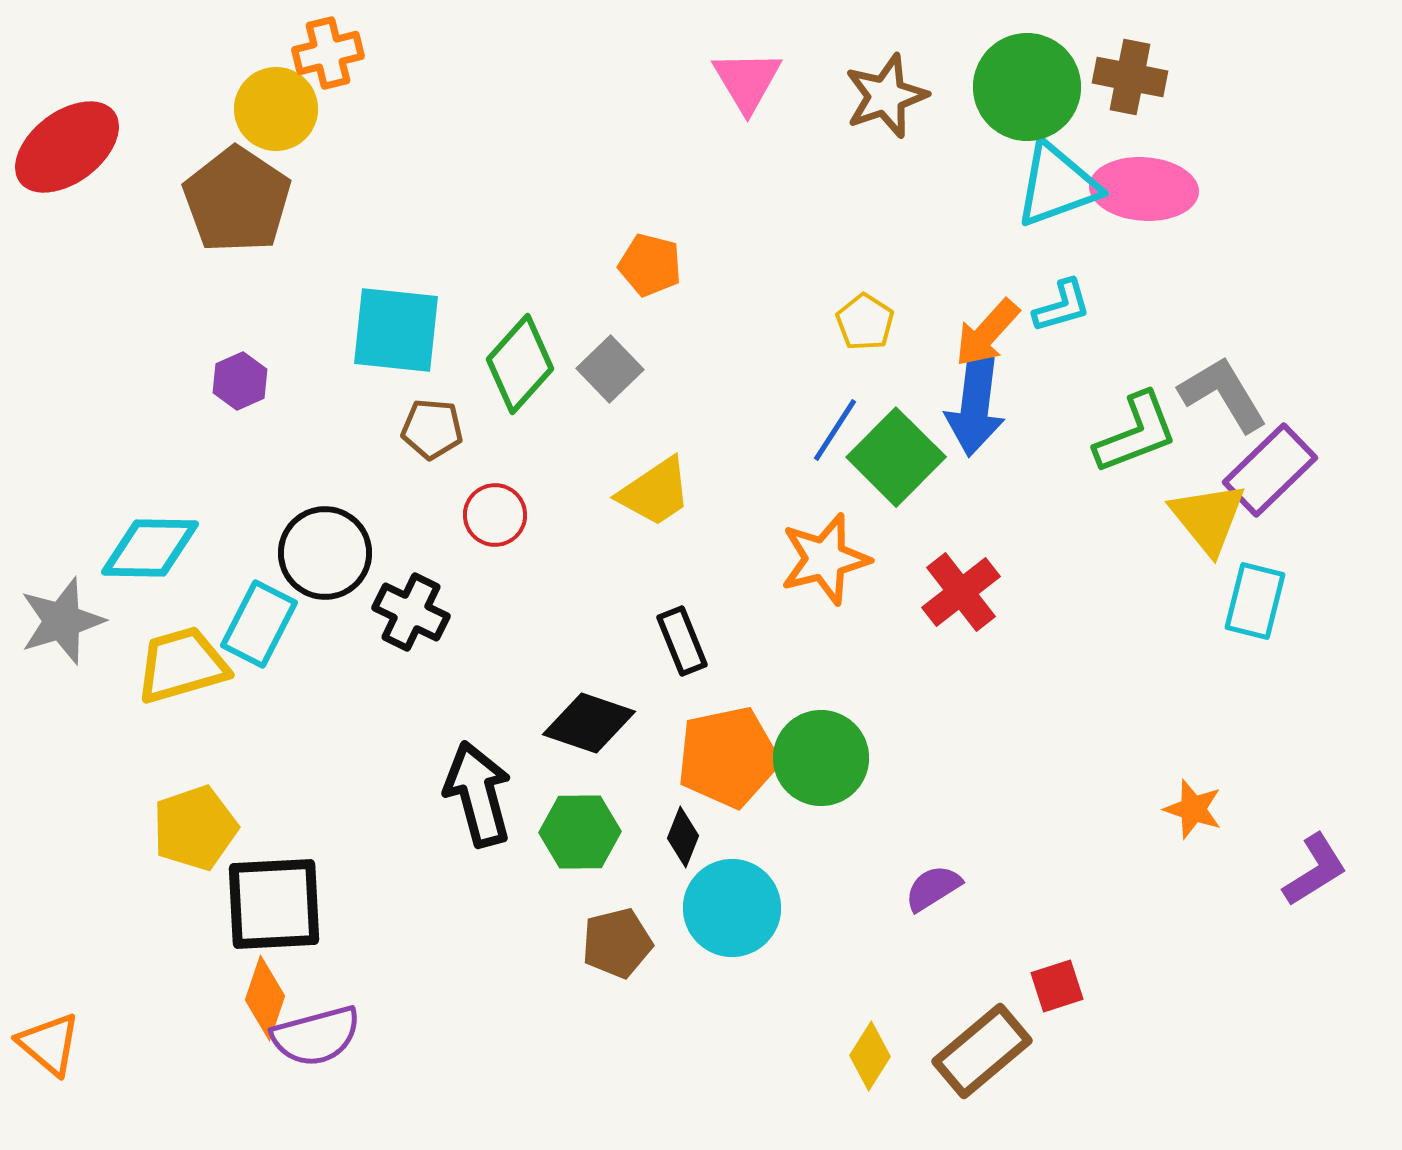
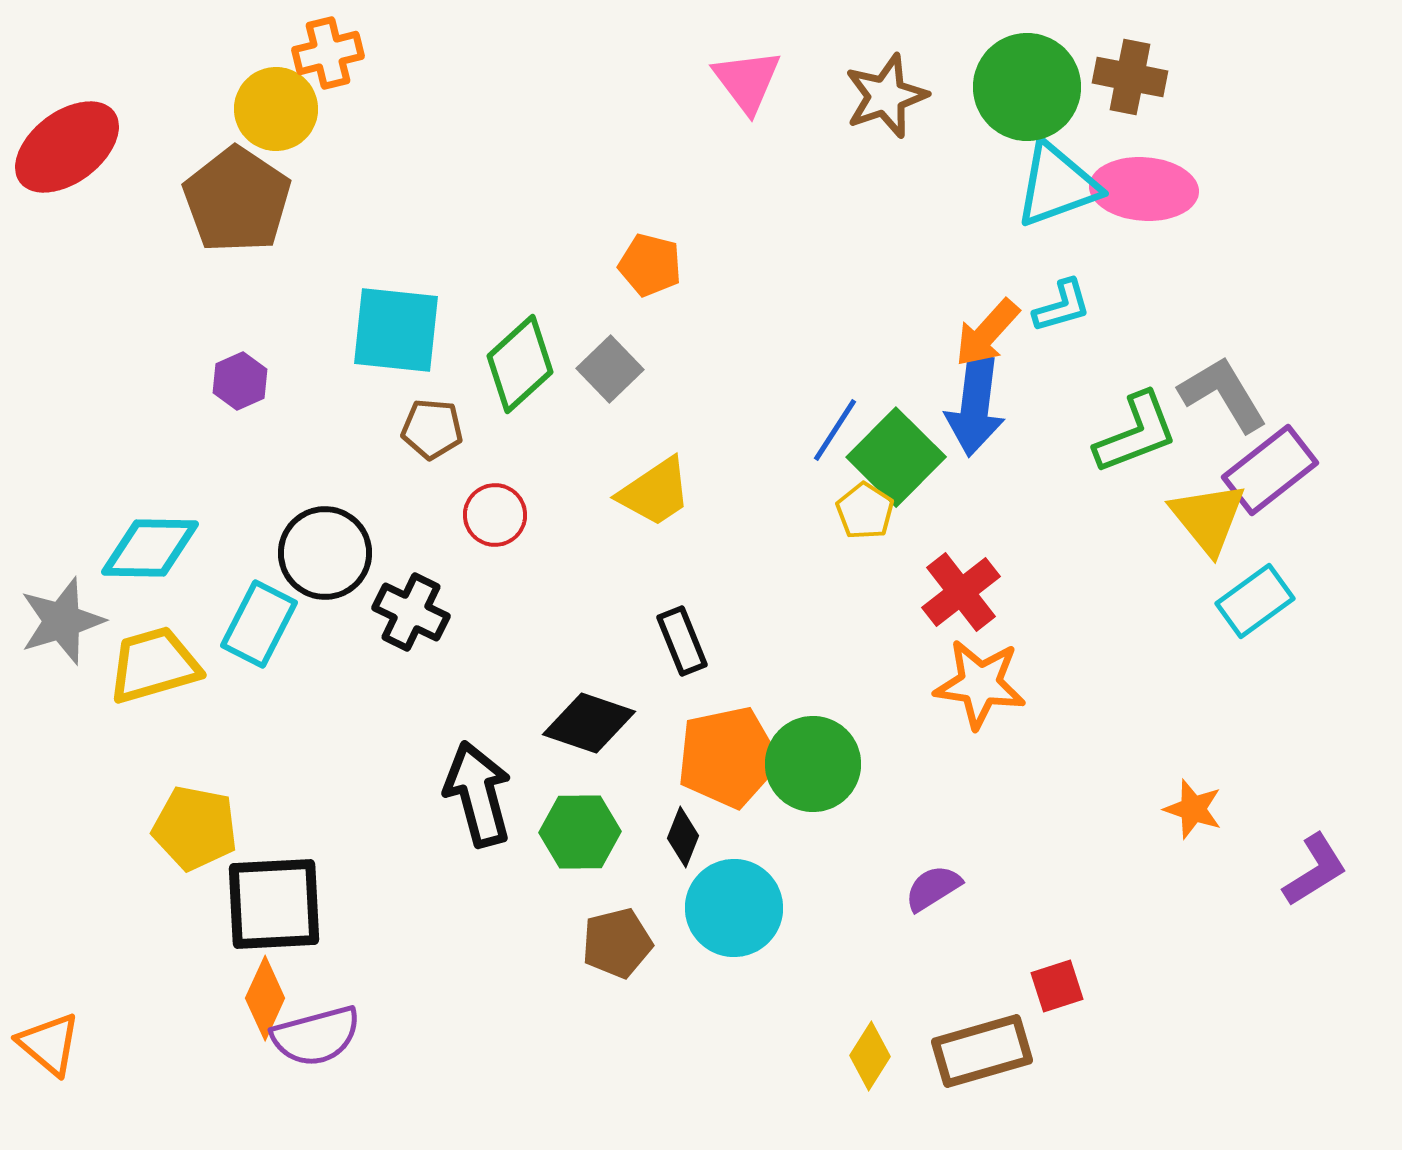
pink triangle at (747, 81): rotated 6 degrees counterclockwise
yellow pentagon at (865, 322): moved 189 px down
green diamond at (520, 364): rotated 6 degrees clockwise
purple rectangle at (1270, 470): rotated 6 degrees clockwise
orange star at (825, 559): moved 155 px right, 125 px down; rotated 22 degrees clockwise
cyan rectangle at (1255, 601): rotated 40 degrees clockwise
yellow trapezoid at (182, 665): moved 28 px left
green circle at (821, 758): moved 8 px left, 6 px down
yellow pentagon at (195, 828): rotated 30 degrees clockwise
cyan circle at (732, 908): moved 2 px right
orange diamond at (265, 998): rotated 6 degrees clockwise
brown rectangle at (982, 1051): rotated 24 degrees clockwise
